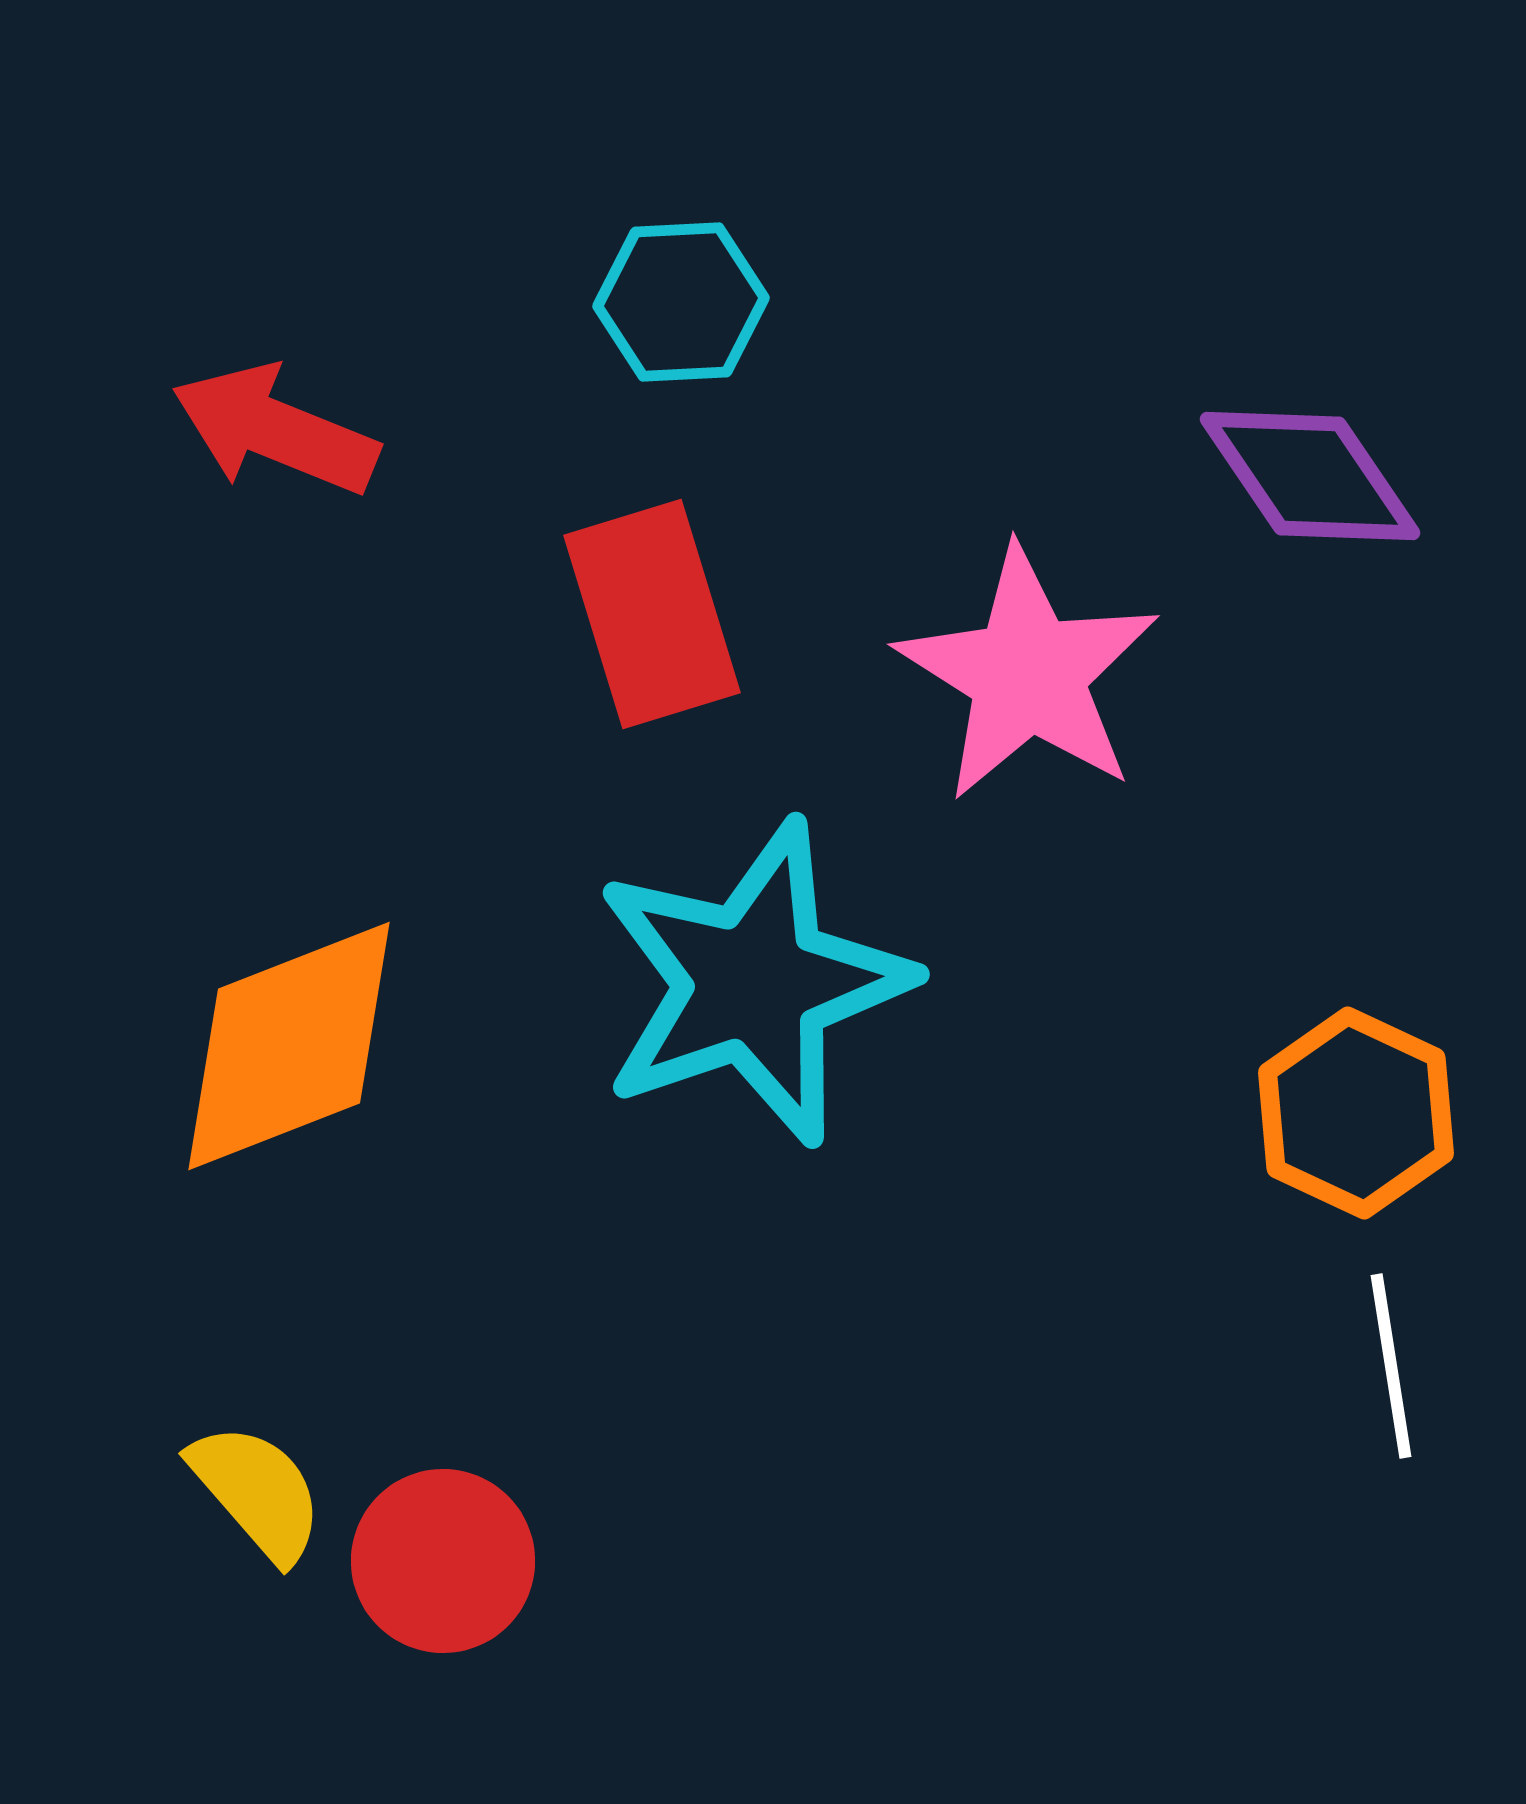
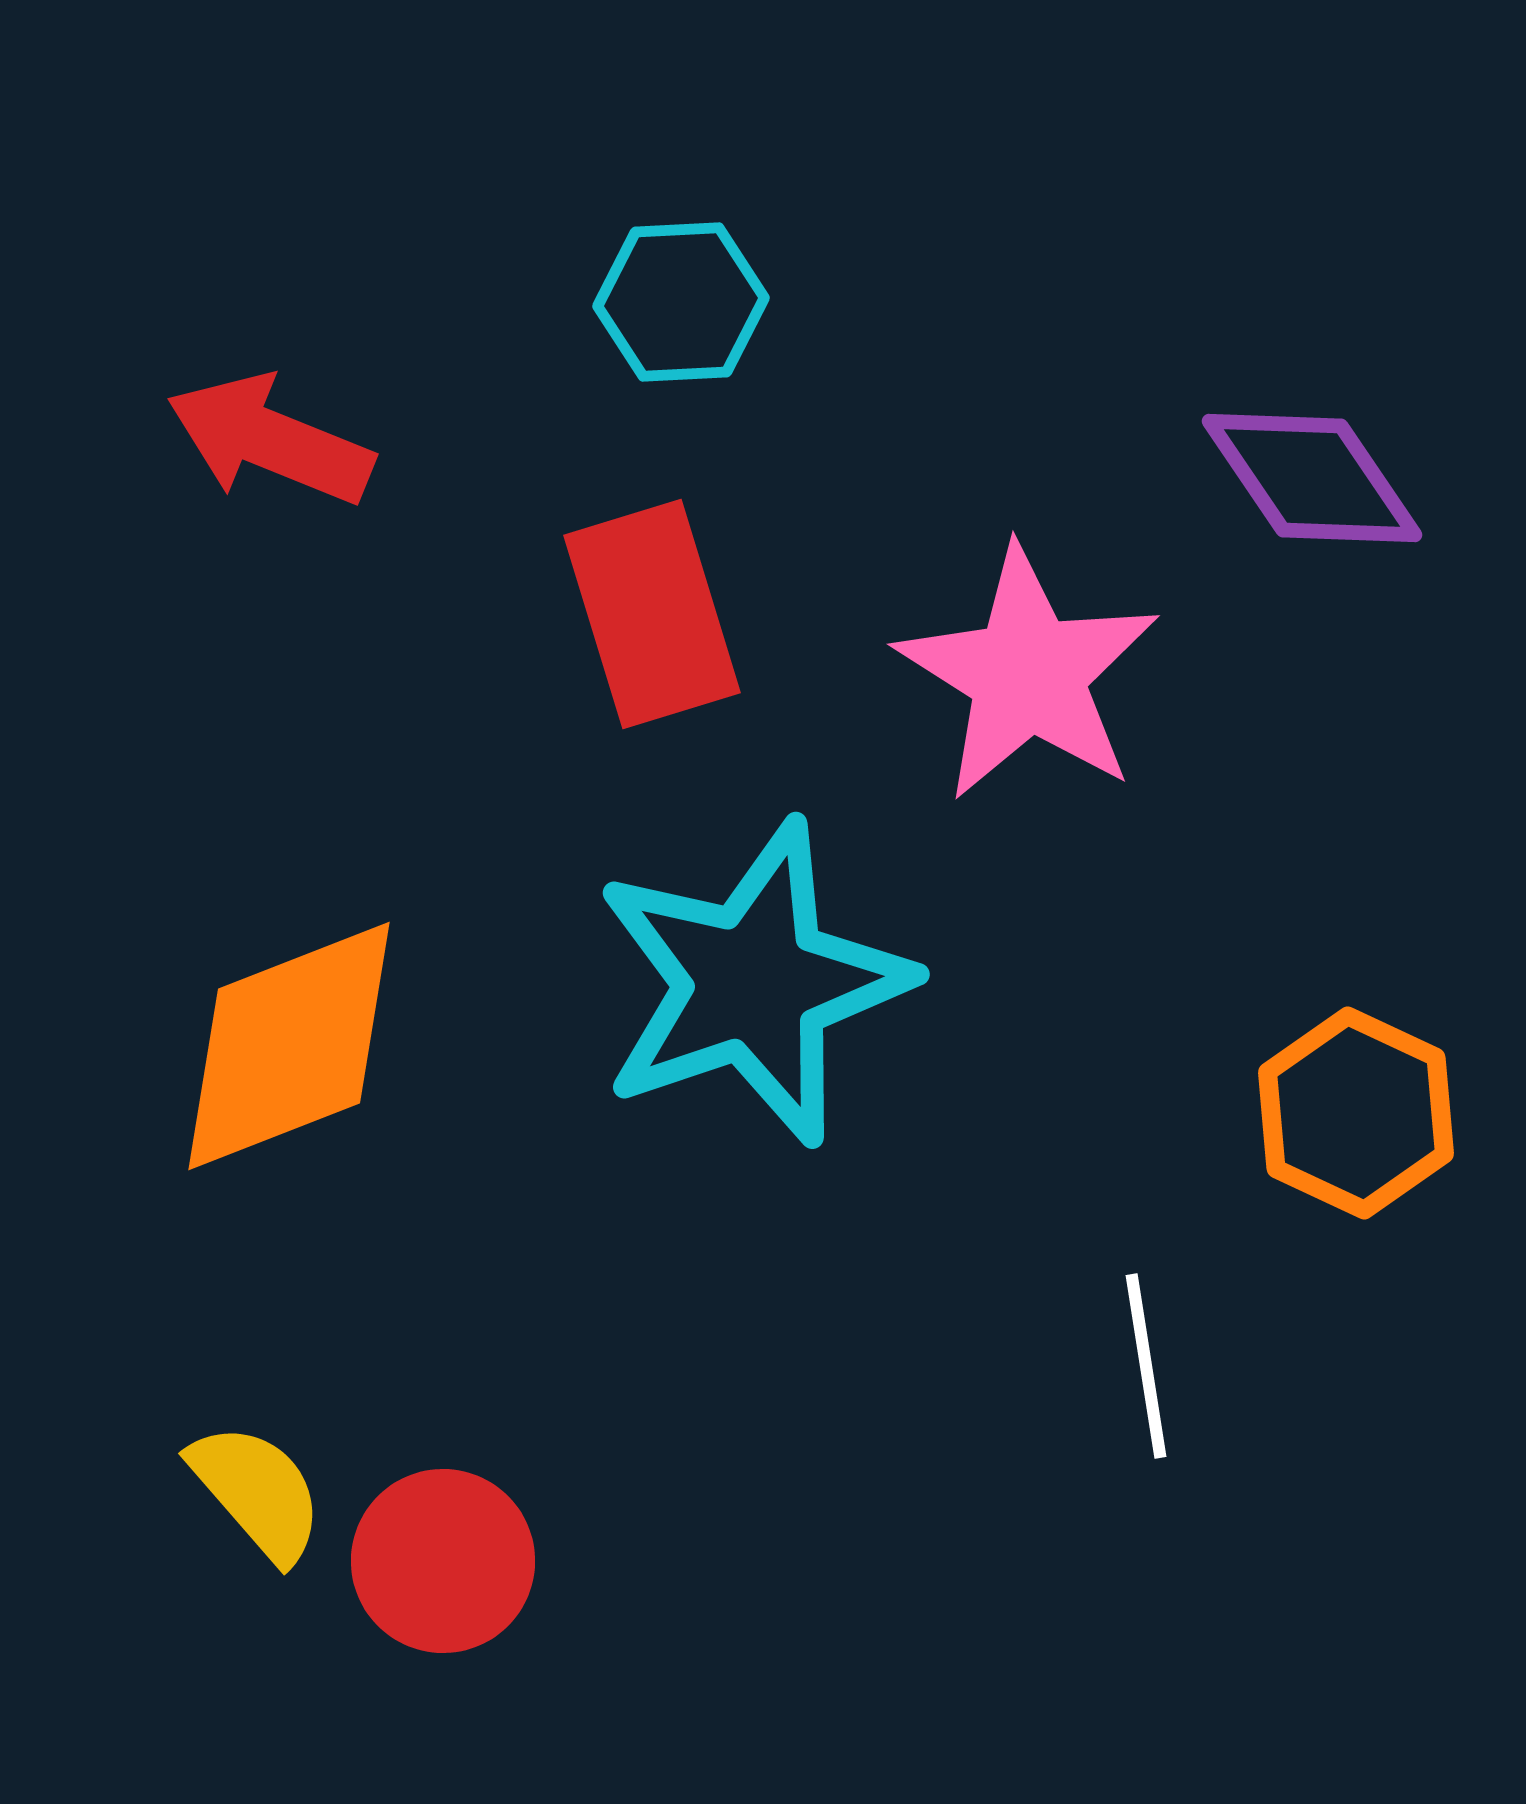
red arrow: moved 5 px left, 10 px down
purple diamond: moved 2 px right, 2 px down
white line: moved 245 px left
